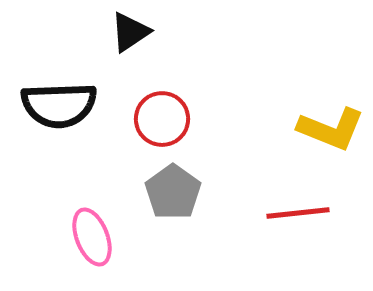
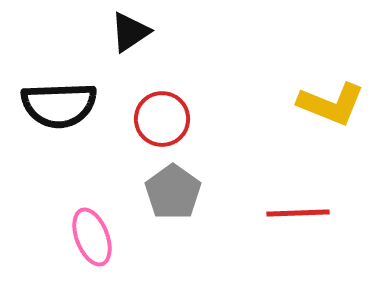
yellow L-shape: moved 25 px up
red line: rotated 4 degrees clockwise
